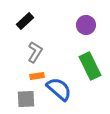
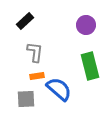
gray L-shape: rotated 25 degrees counterclockwise
green rectangle: rotated 12 degrees clockwise
